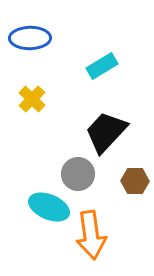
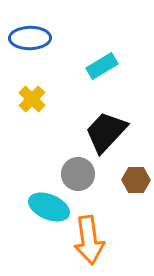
brown hexagon: moved 1 px right, 1 px up
orange arrow: moved 2 px left, 5 px down
